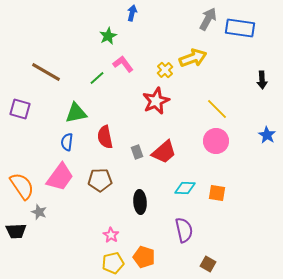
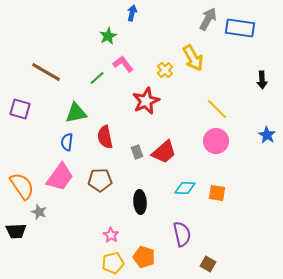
yellow arrow: rotated 80 degrees clockwise
red star: moved 10 px left
purple semicircle: moved 2 px left, 4 px down
